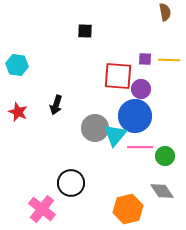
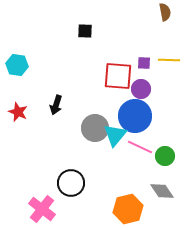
purple square: moved 1 px left, 4 px down
pink line: rotated 25 degrees clockwise
